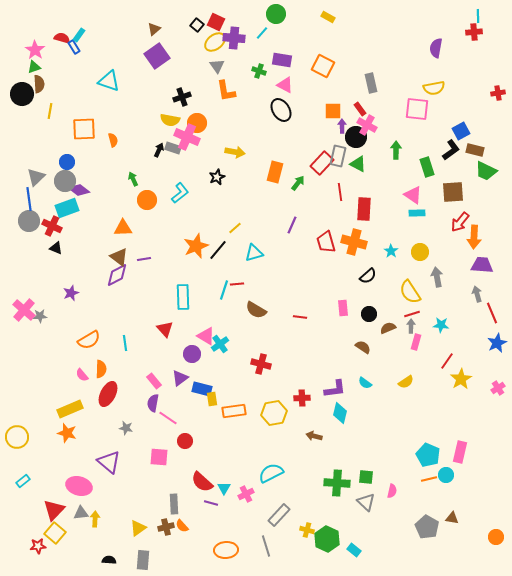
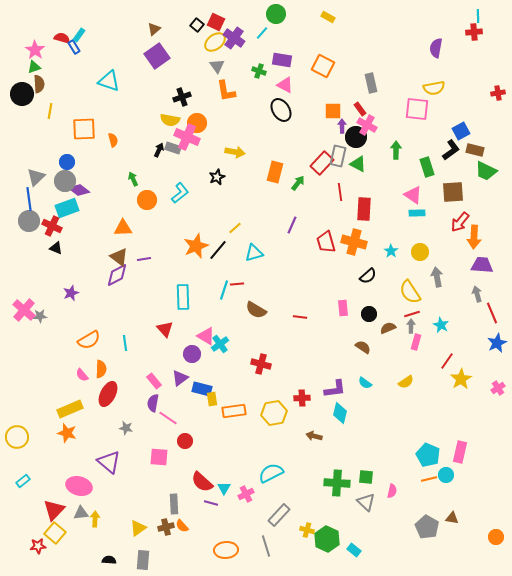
purple cross at (234, 38): rotated 30 degrees clockwise
cyan star at (441, 325): rotated 21 degrees clockwise
